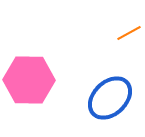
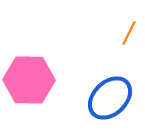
orange line: rotated 35 degrees counterclockwise
